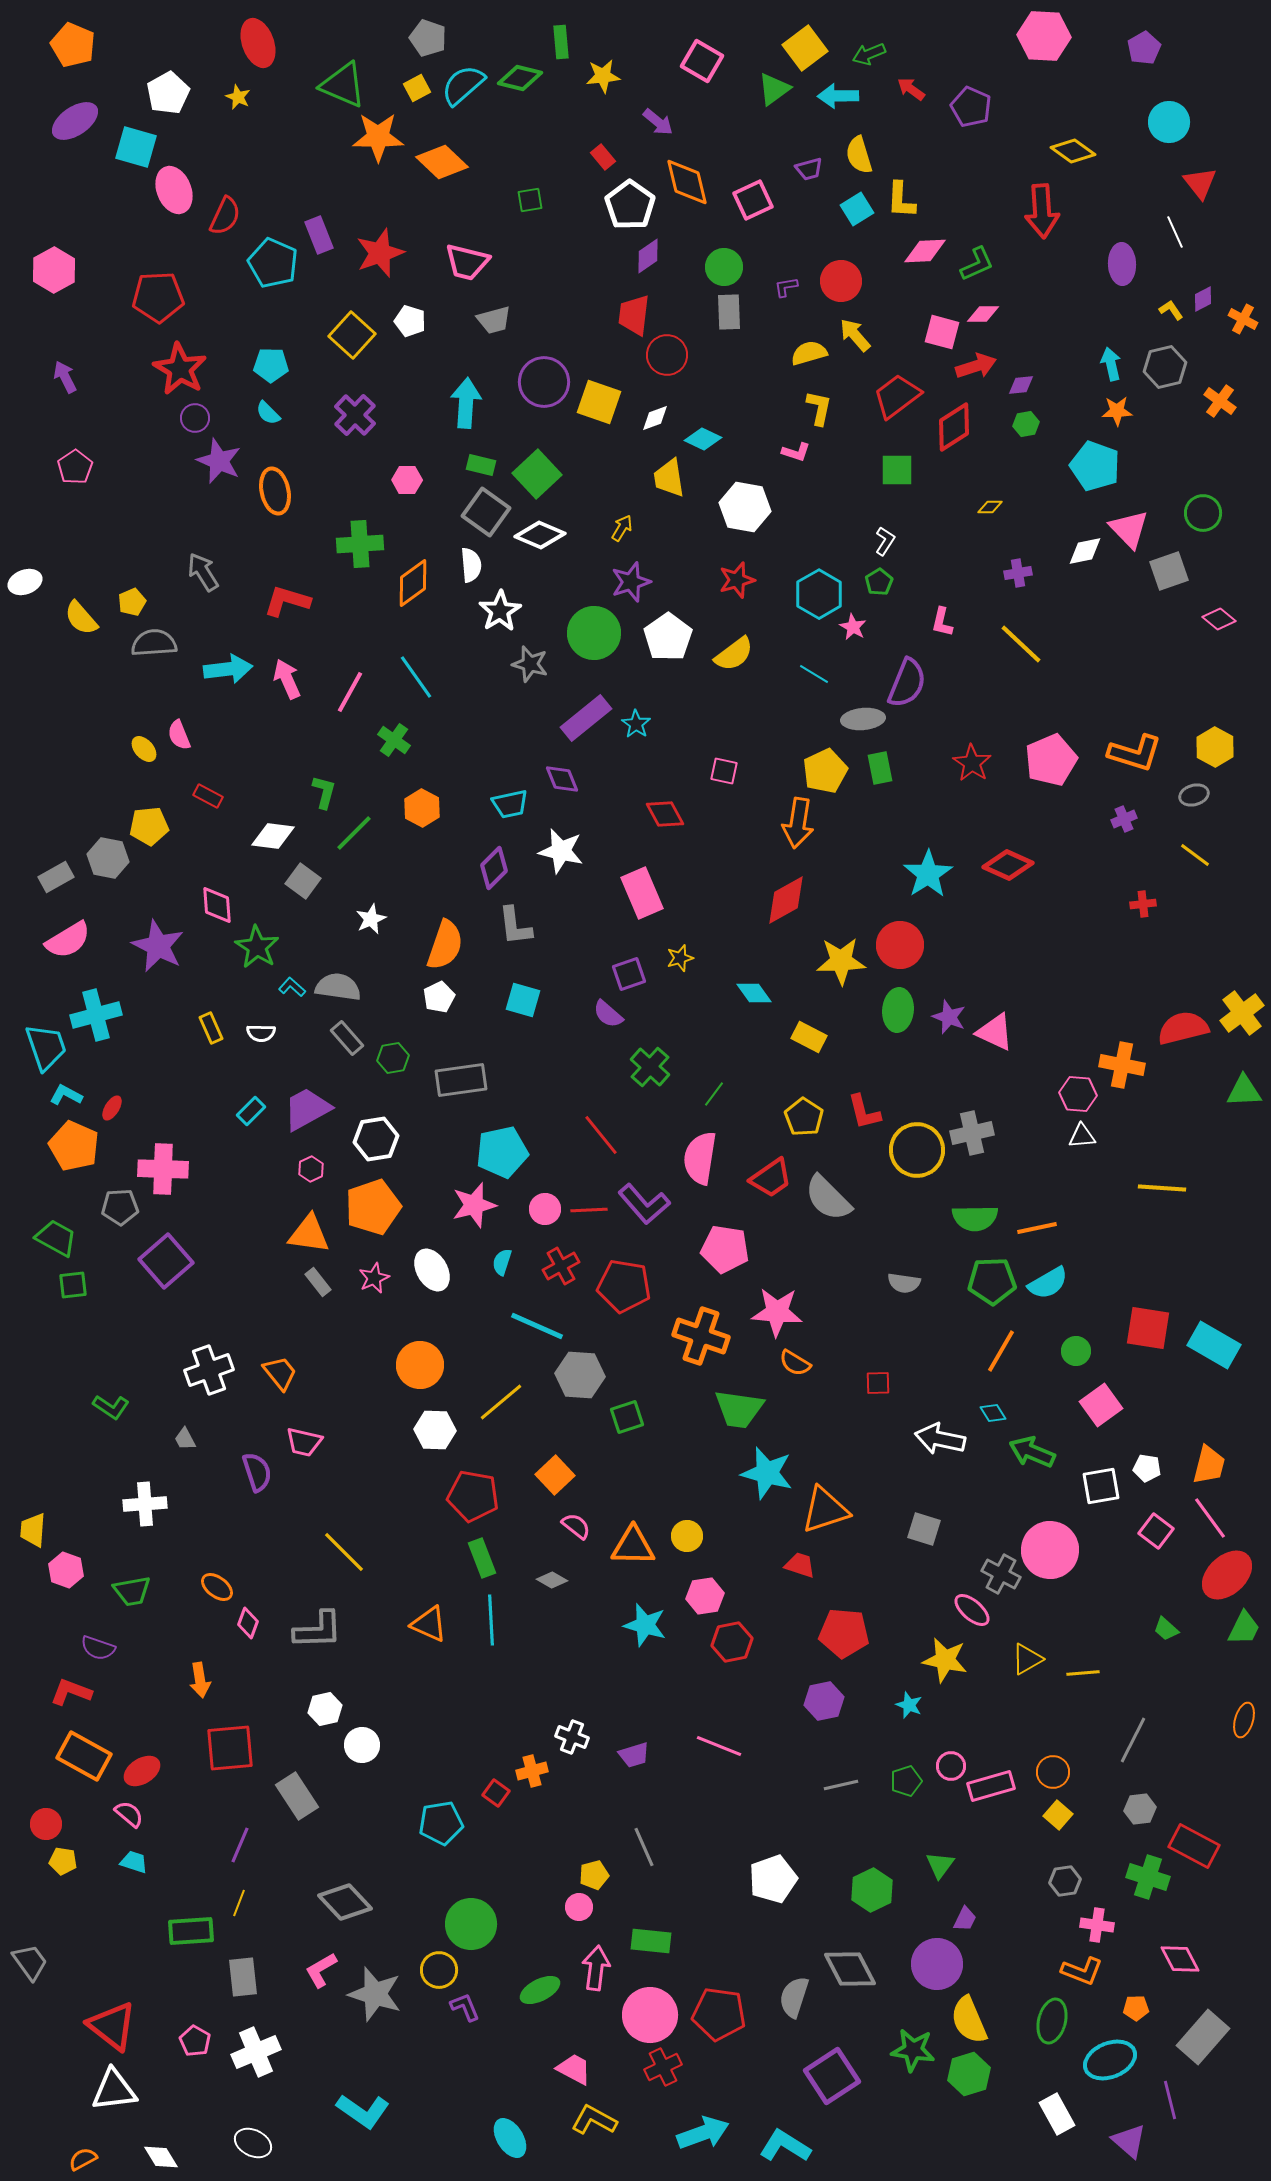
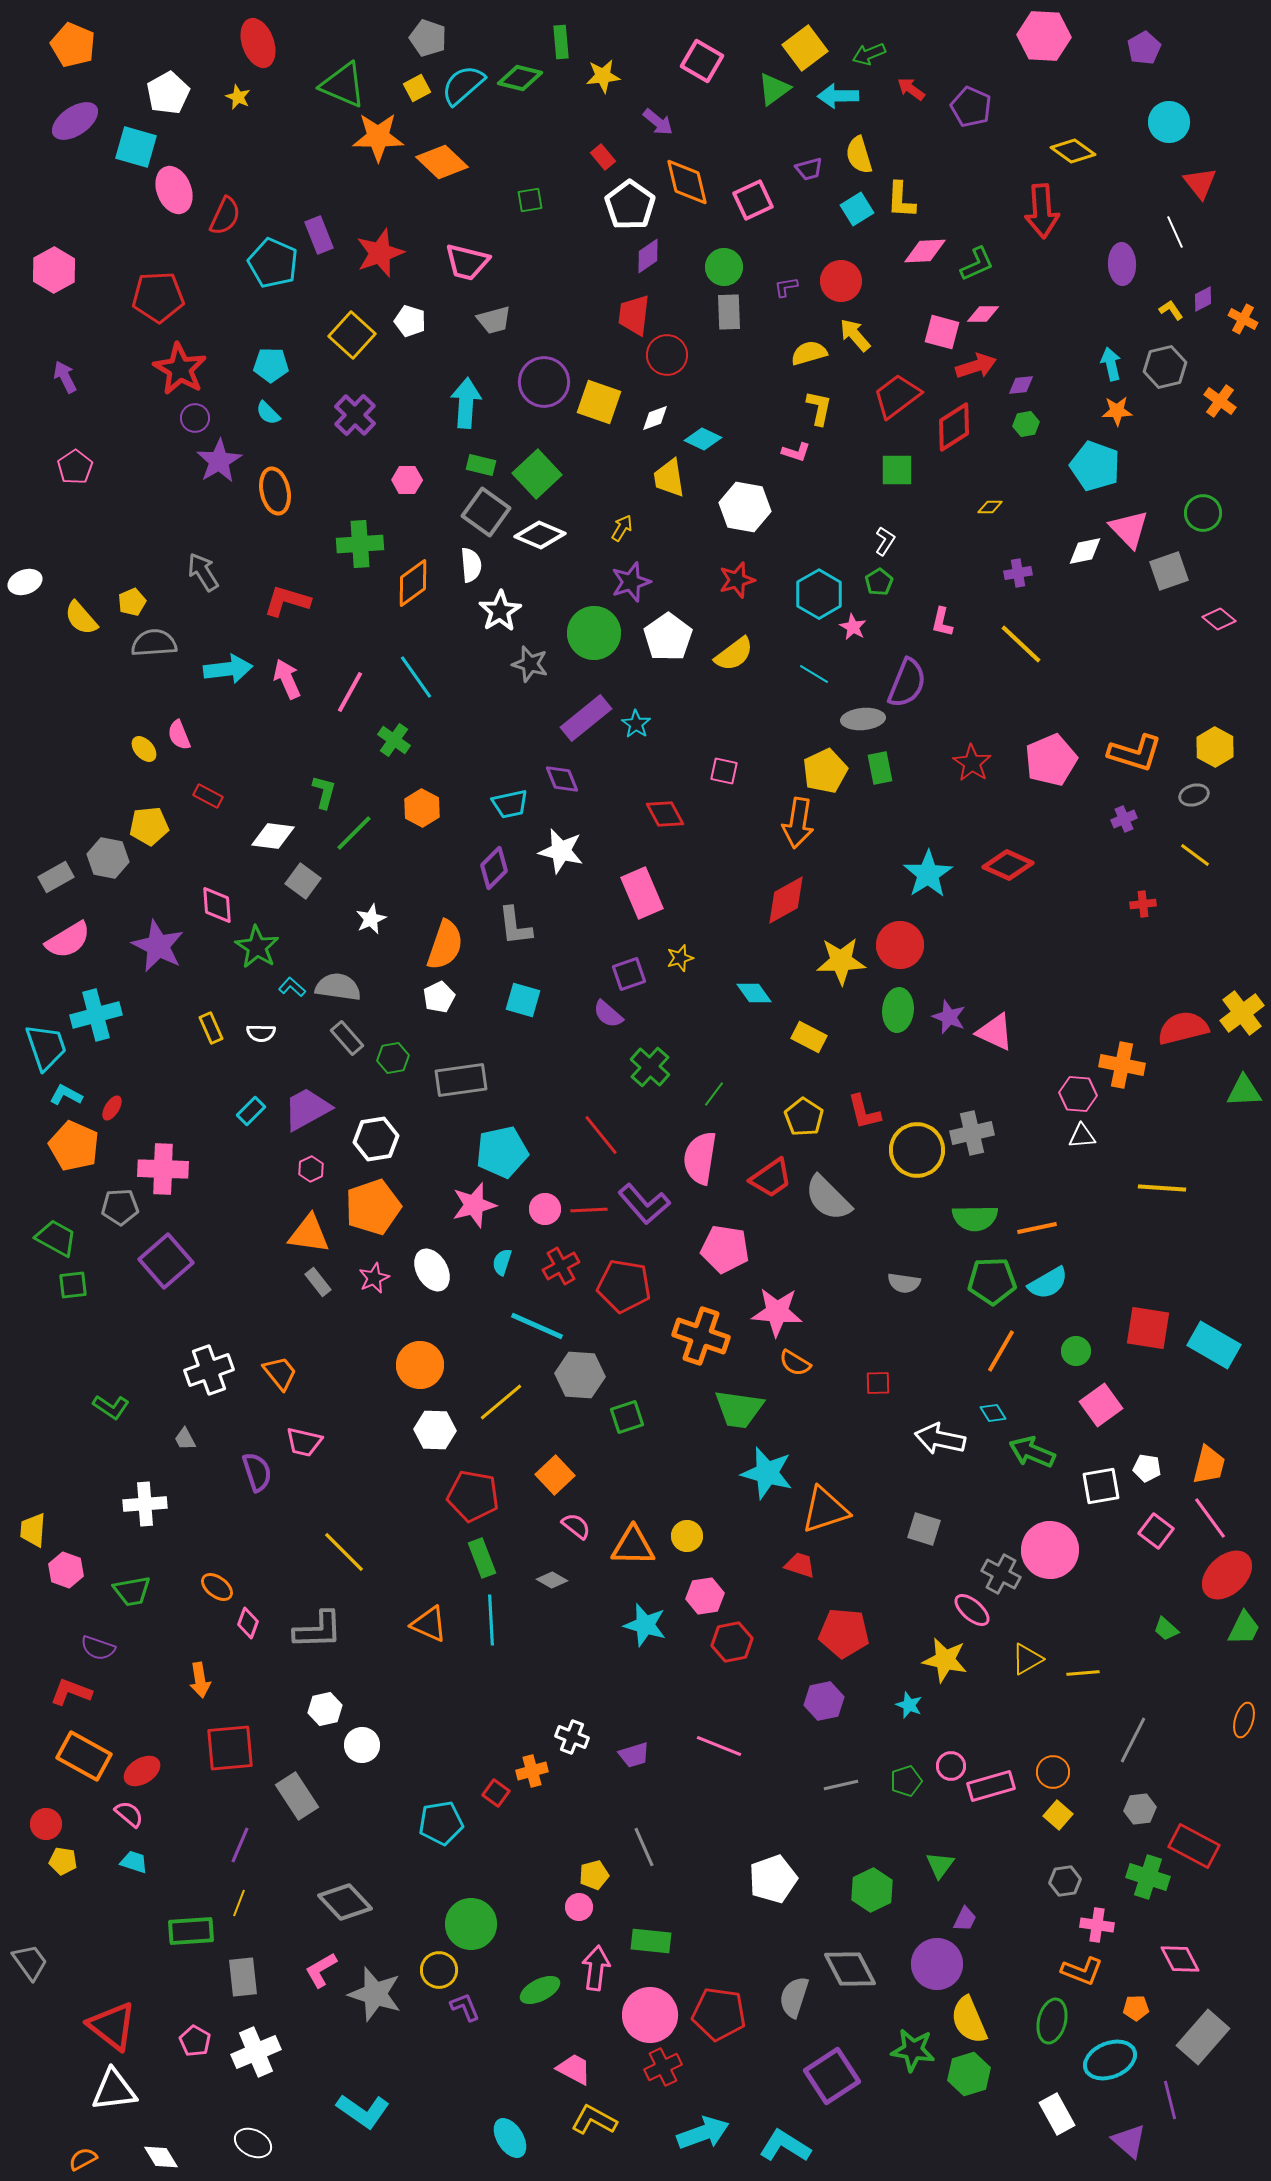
purple star at (219, 461): rotated 18 degrees clockwise
